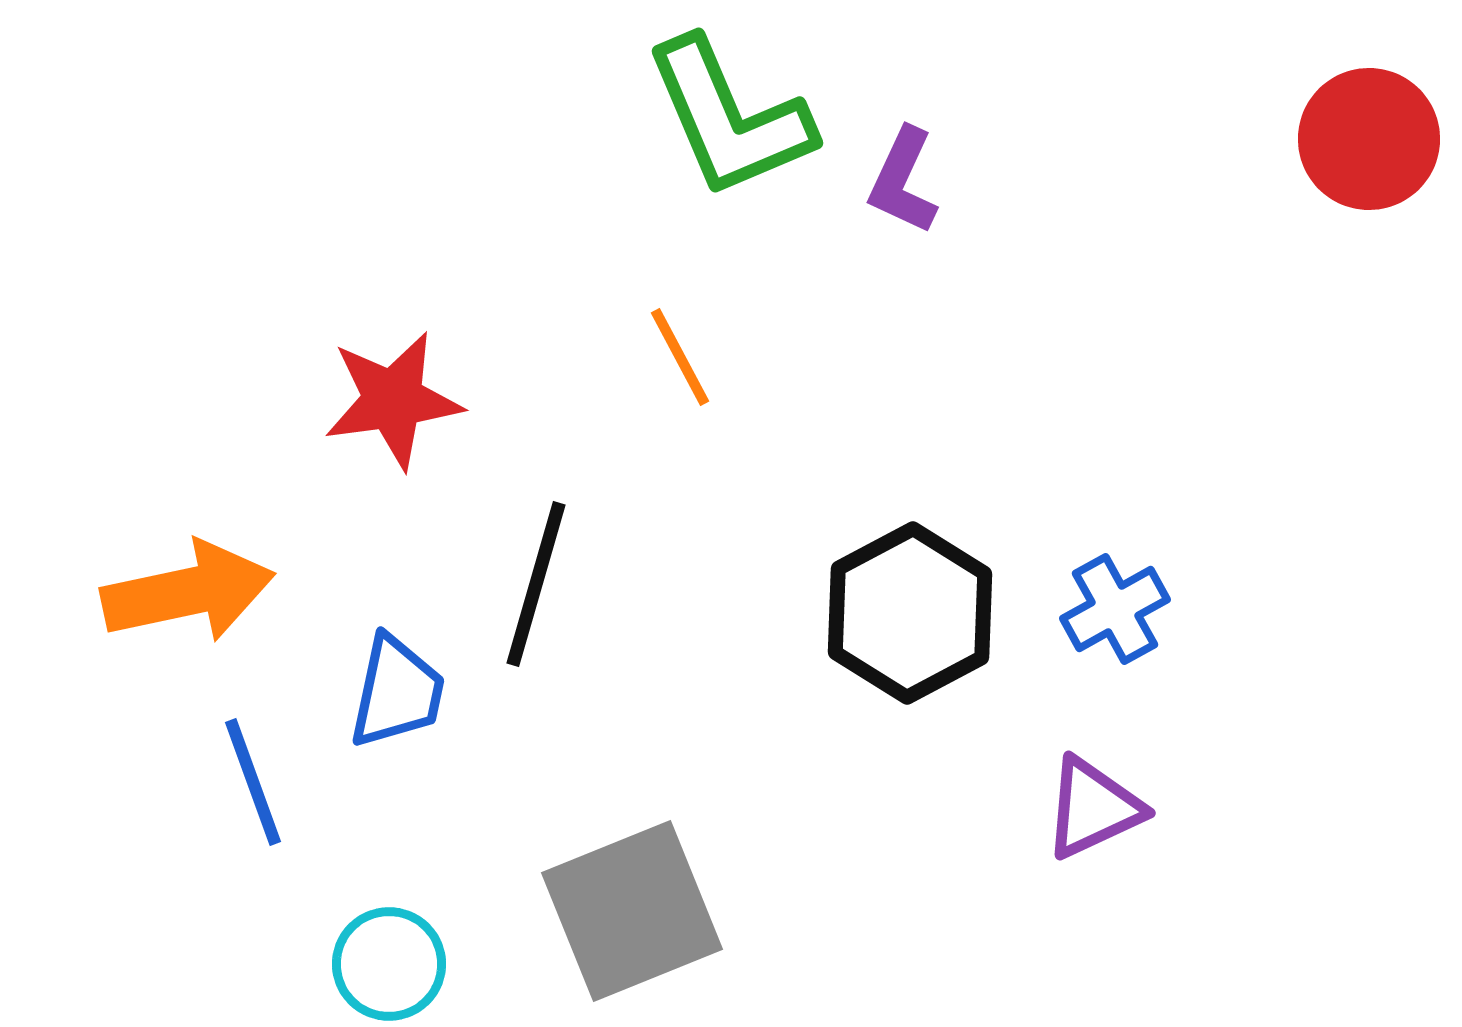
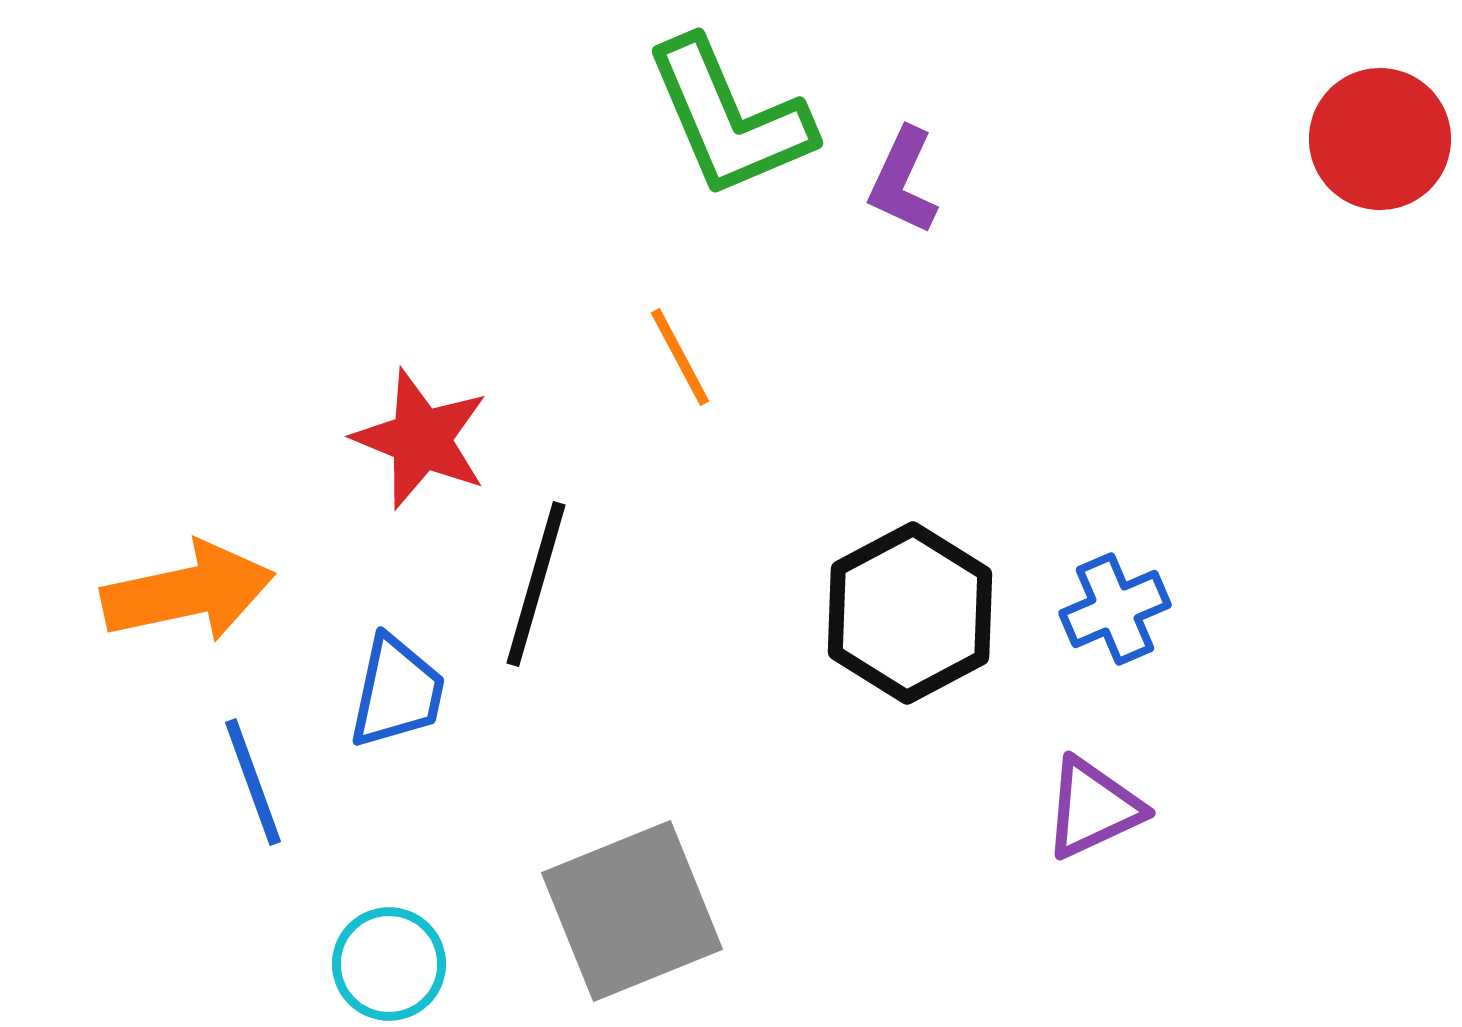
red circle: moved 11 px right
red star: moved 28 px right, 39 px down; rotated 30 degrees clockwise
blue cross: rotated 6 degrees clockwise
